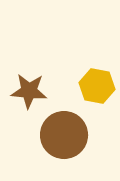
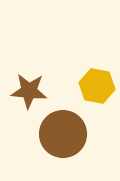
brown circle: moved 1 px left, 1 px up
